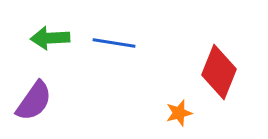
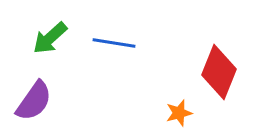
green arrow: rotated 39 degrees counterclockwise
